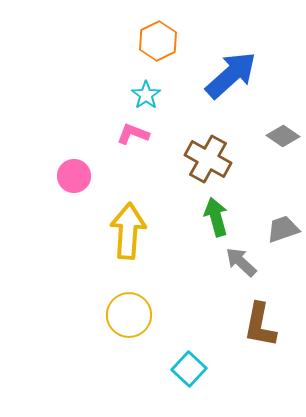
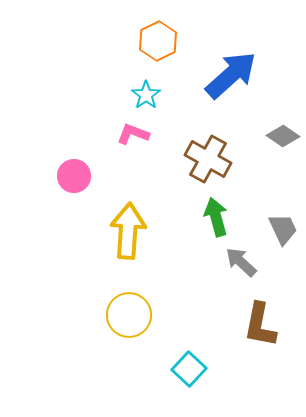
gray trapezoid: rotated 84 degrees clockwise
